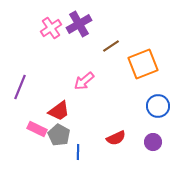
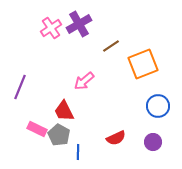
red trapezoid: moved 5 px right; rotated 100 degrees clockwise
